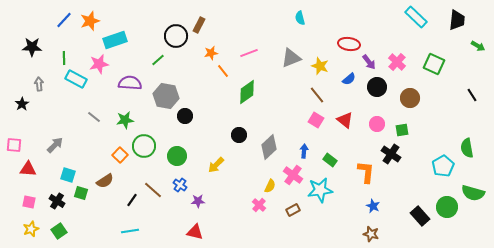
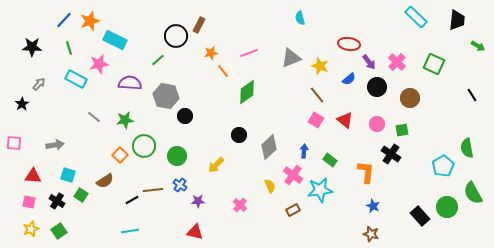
cyan rectangle at (115, 40): rotated 45 degrees clockwise
green line at (64, 58): moved 5 px right, 10 px up; rotated 16 degrees counterclockwise
gray arrow at (39, 84): rotated 48 degrees clockwise
pink square at (14, 145): moved 2 px up
gray arrow at (55, 145): rotated 36 degrees clockwise
red triangle at (28, 169): moved 5 px right, 7 px down
yellow semicircle at (270, 186): rotated 48 degrees counterclockwise
brown line at (153, 190): rotated 48 degrees counterclockwise
green square at (81, 193): moved 2 px down; rotated 16 degrees clockwise
green semicircle at (473, 193): rotated 45 degrees clockwise
black line at (132, 200): rotated 24 degrees clockwise
pink cross at (259, 205): moved 19 px left
